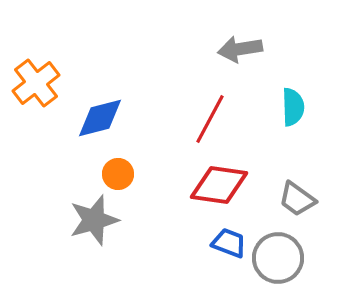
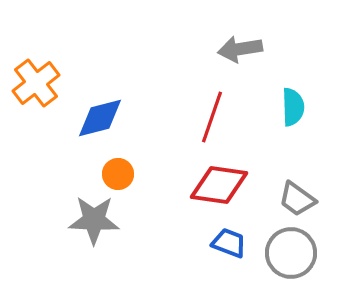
red line: moved 2 px right, 2 px up; rotated 9 degrees counterclockwise
gray star: rotated 18 degrees clockwise
gray circle: moved 13 px right, 5 px up
